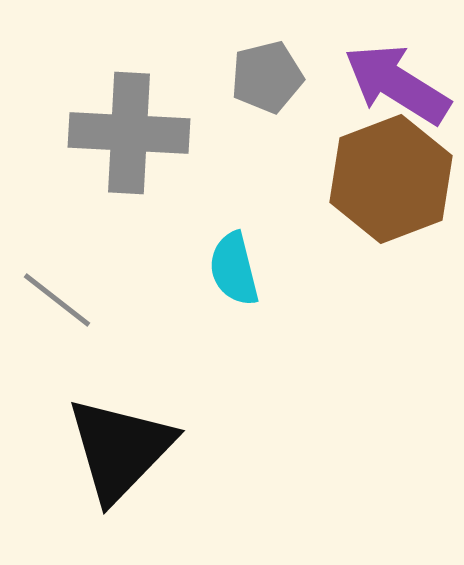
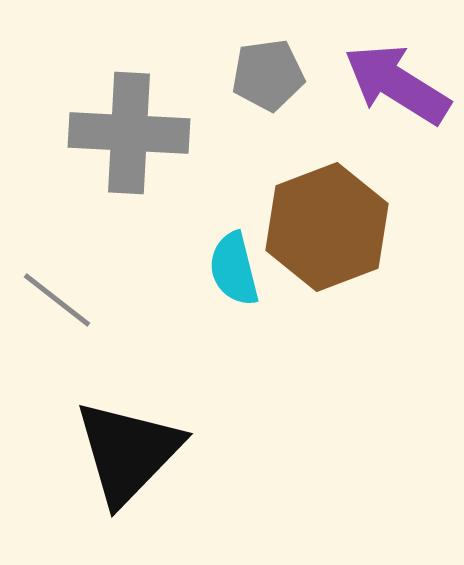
gray pentagon: moved 1 px right, 2 px up; rotated 6 degrees clockwise
brown hexagon: moved 64 px left, 48 px down
black triangle: moved 8 px right, 3 px down
